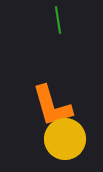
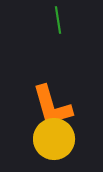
yellow circle: moved 11 px left
